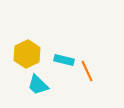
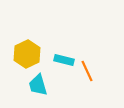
cyan trapezoid: rotated 30 degrees clockwise
